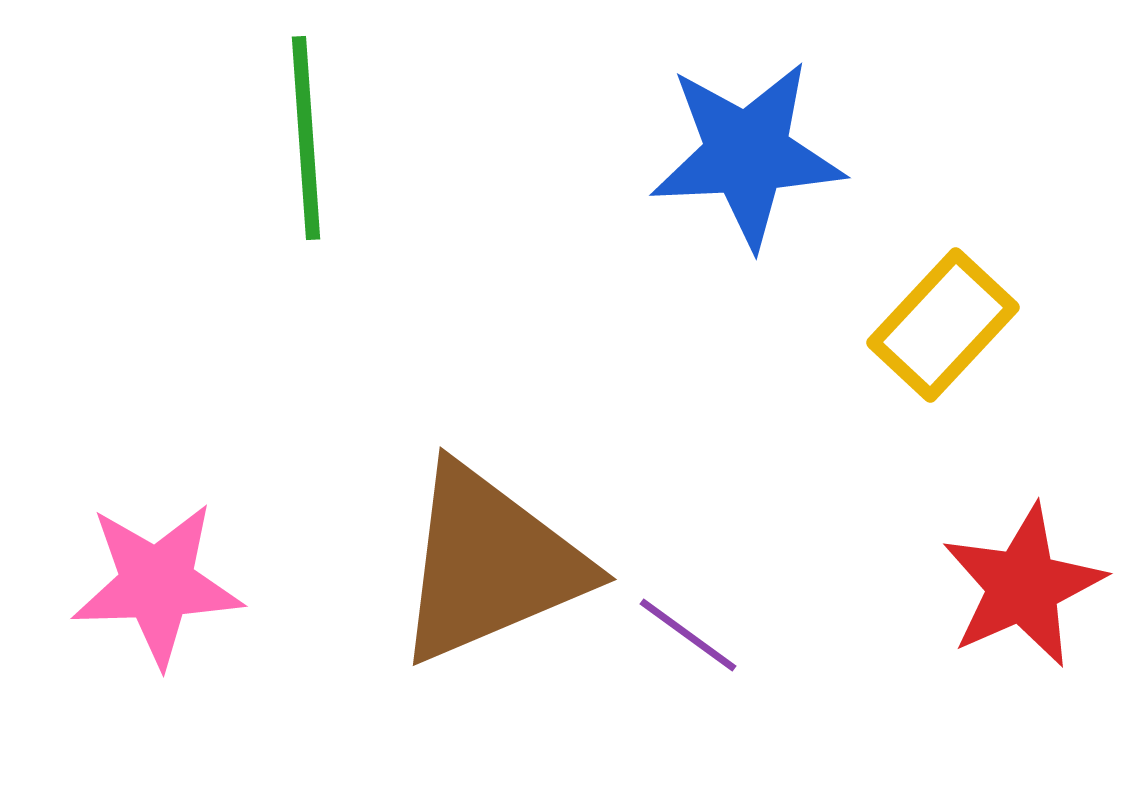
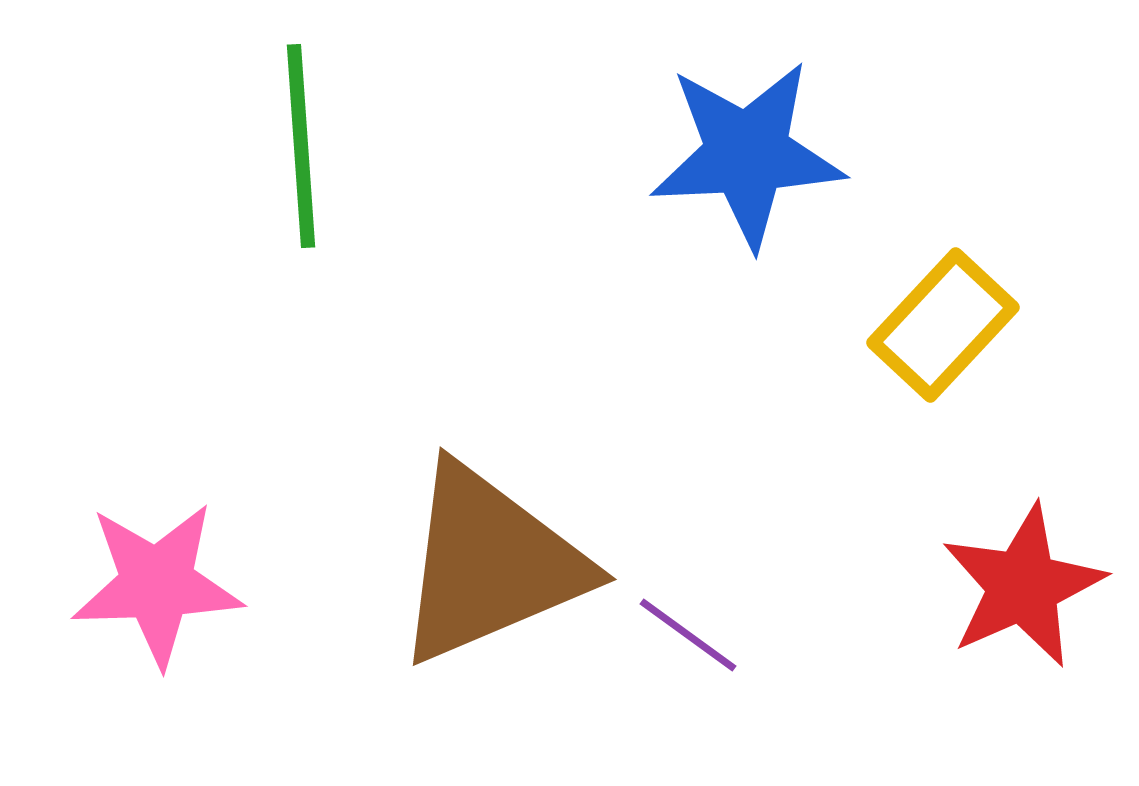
green line: moved 5 px left, 8 px down
